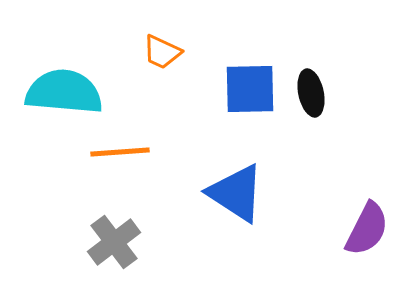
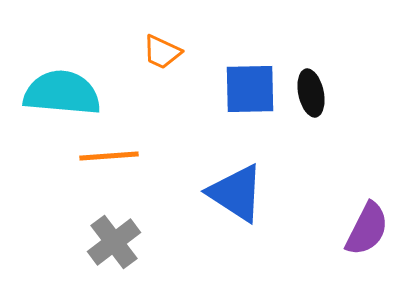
cyan semicircle: moved 2 px left, 1 px down
orange line: moved 11 px left, 4 px down
